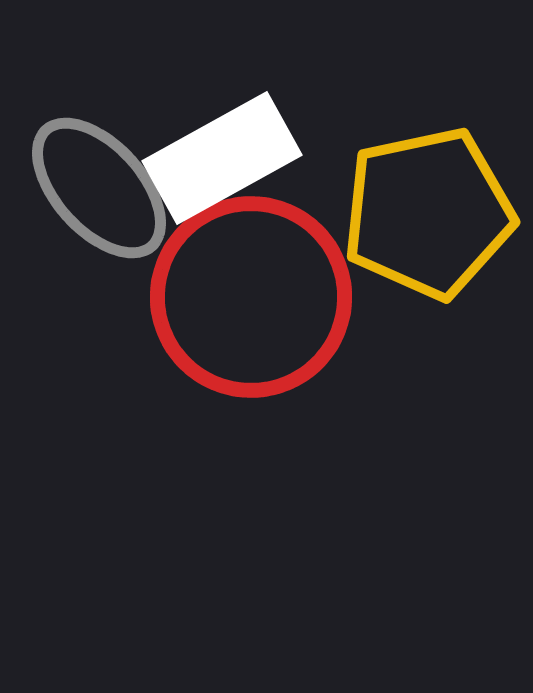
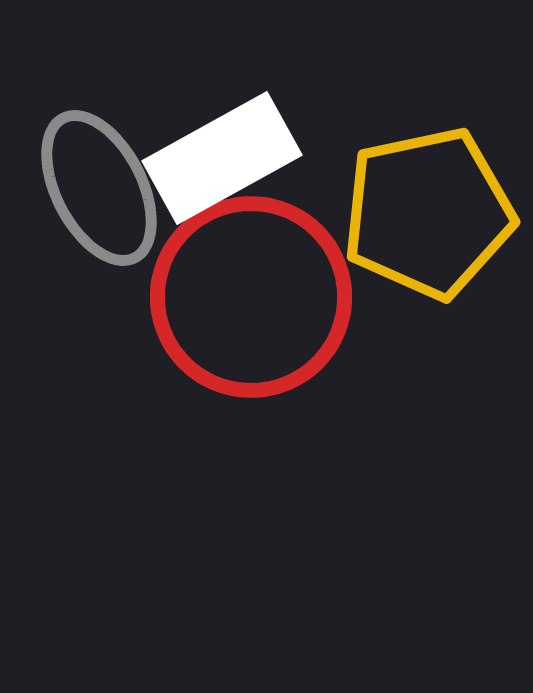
gray ellipse: rotated 15 degrees clockwise
